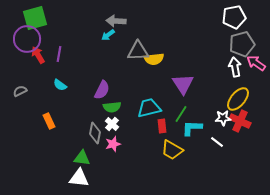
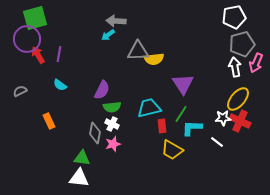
pink arrow: rotated 102 degrees counterclockwise
white cross: rotated 16 degrees counterclockwise
